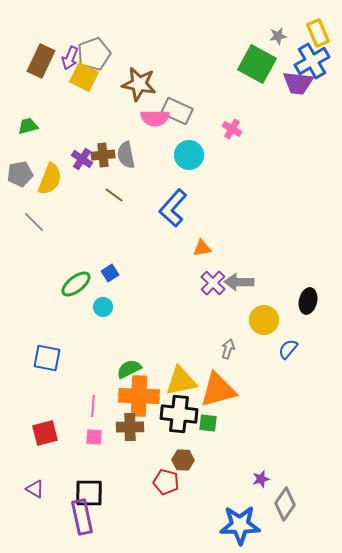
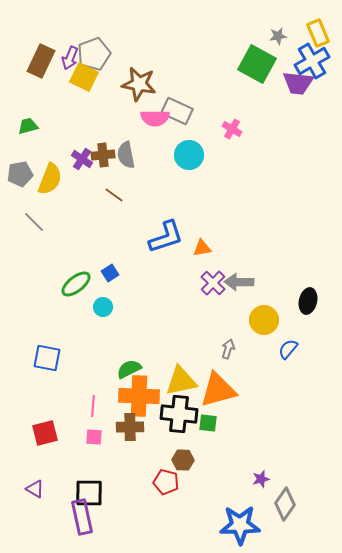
blue L-shape at (173, 208): moved 7 px left, 29 px down; rotated 150 degrees counterclockwise
